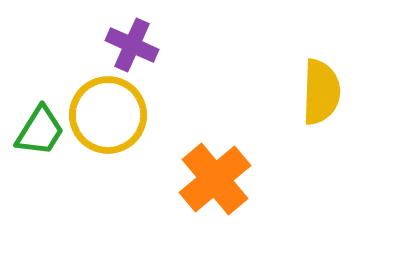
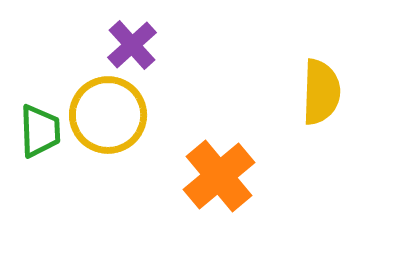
purple cross: rotated 24 degrees clockwise
green trapezoid: rotated 34 degrees counterclockwise
orange cross: moved 4 px right, 3 px up
